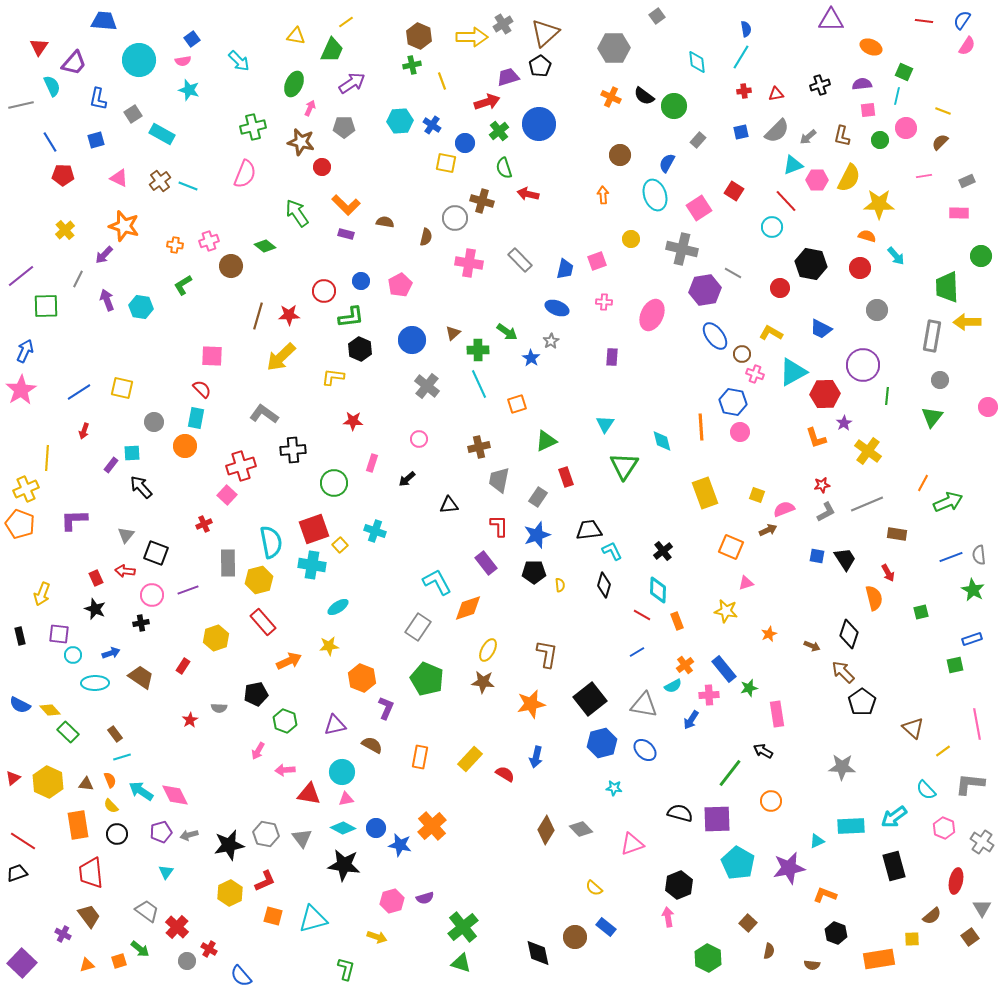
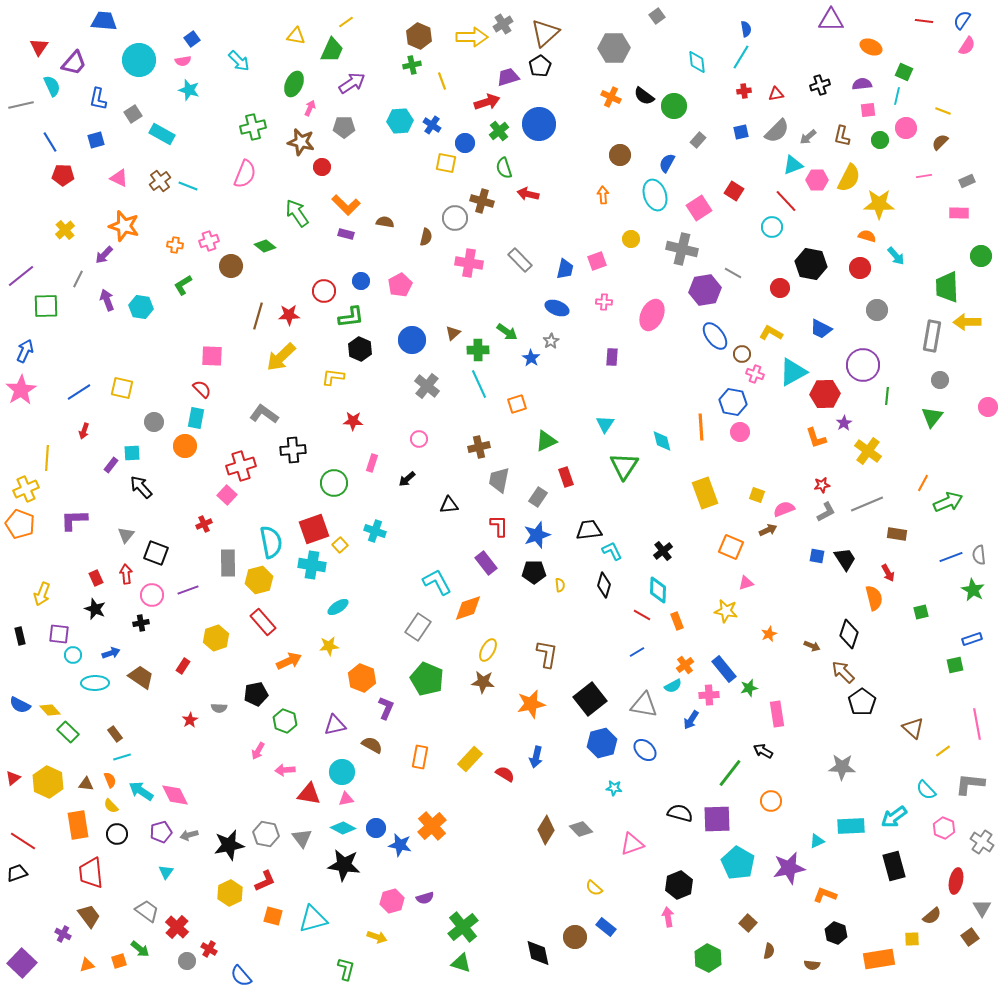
red arrow at (125, 571): moved 1 px right, 3 px down; rotated 78 degrees clockwise
